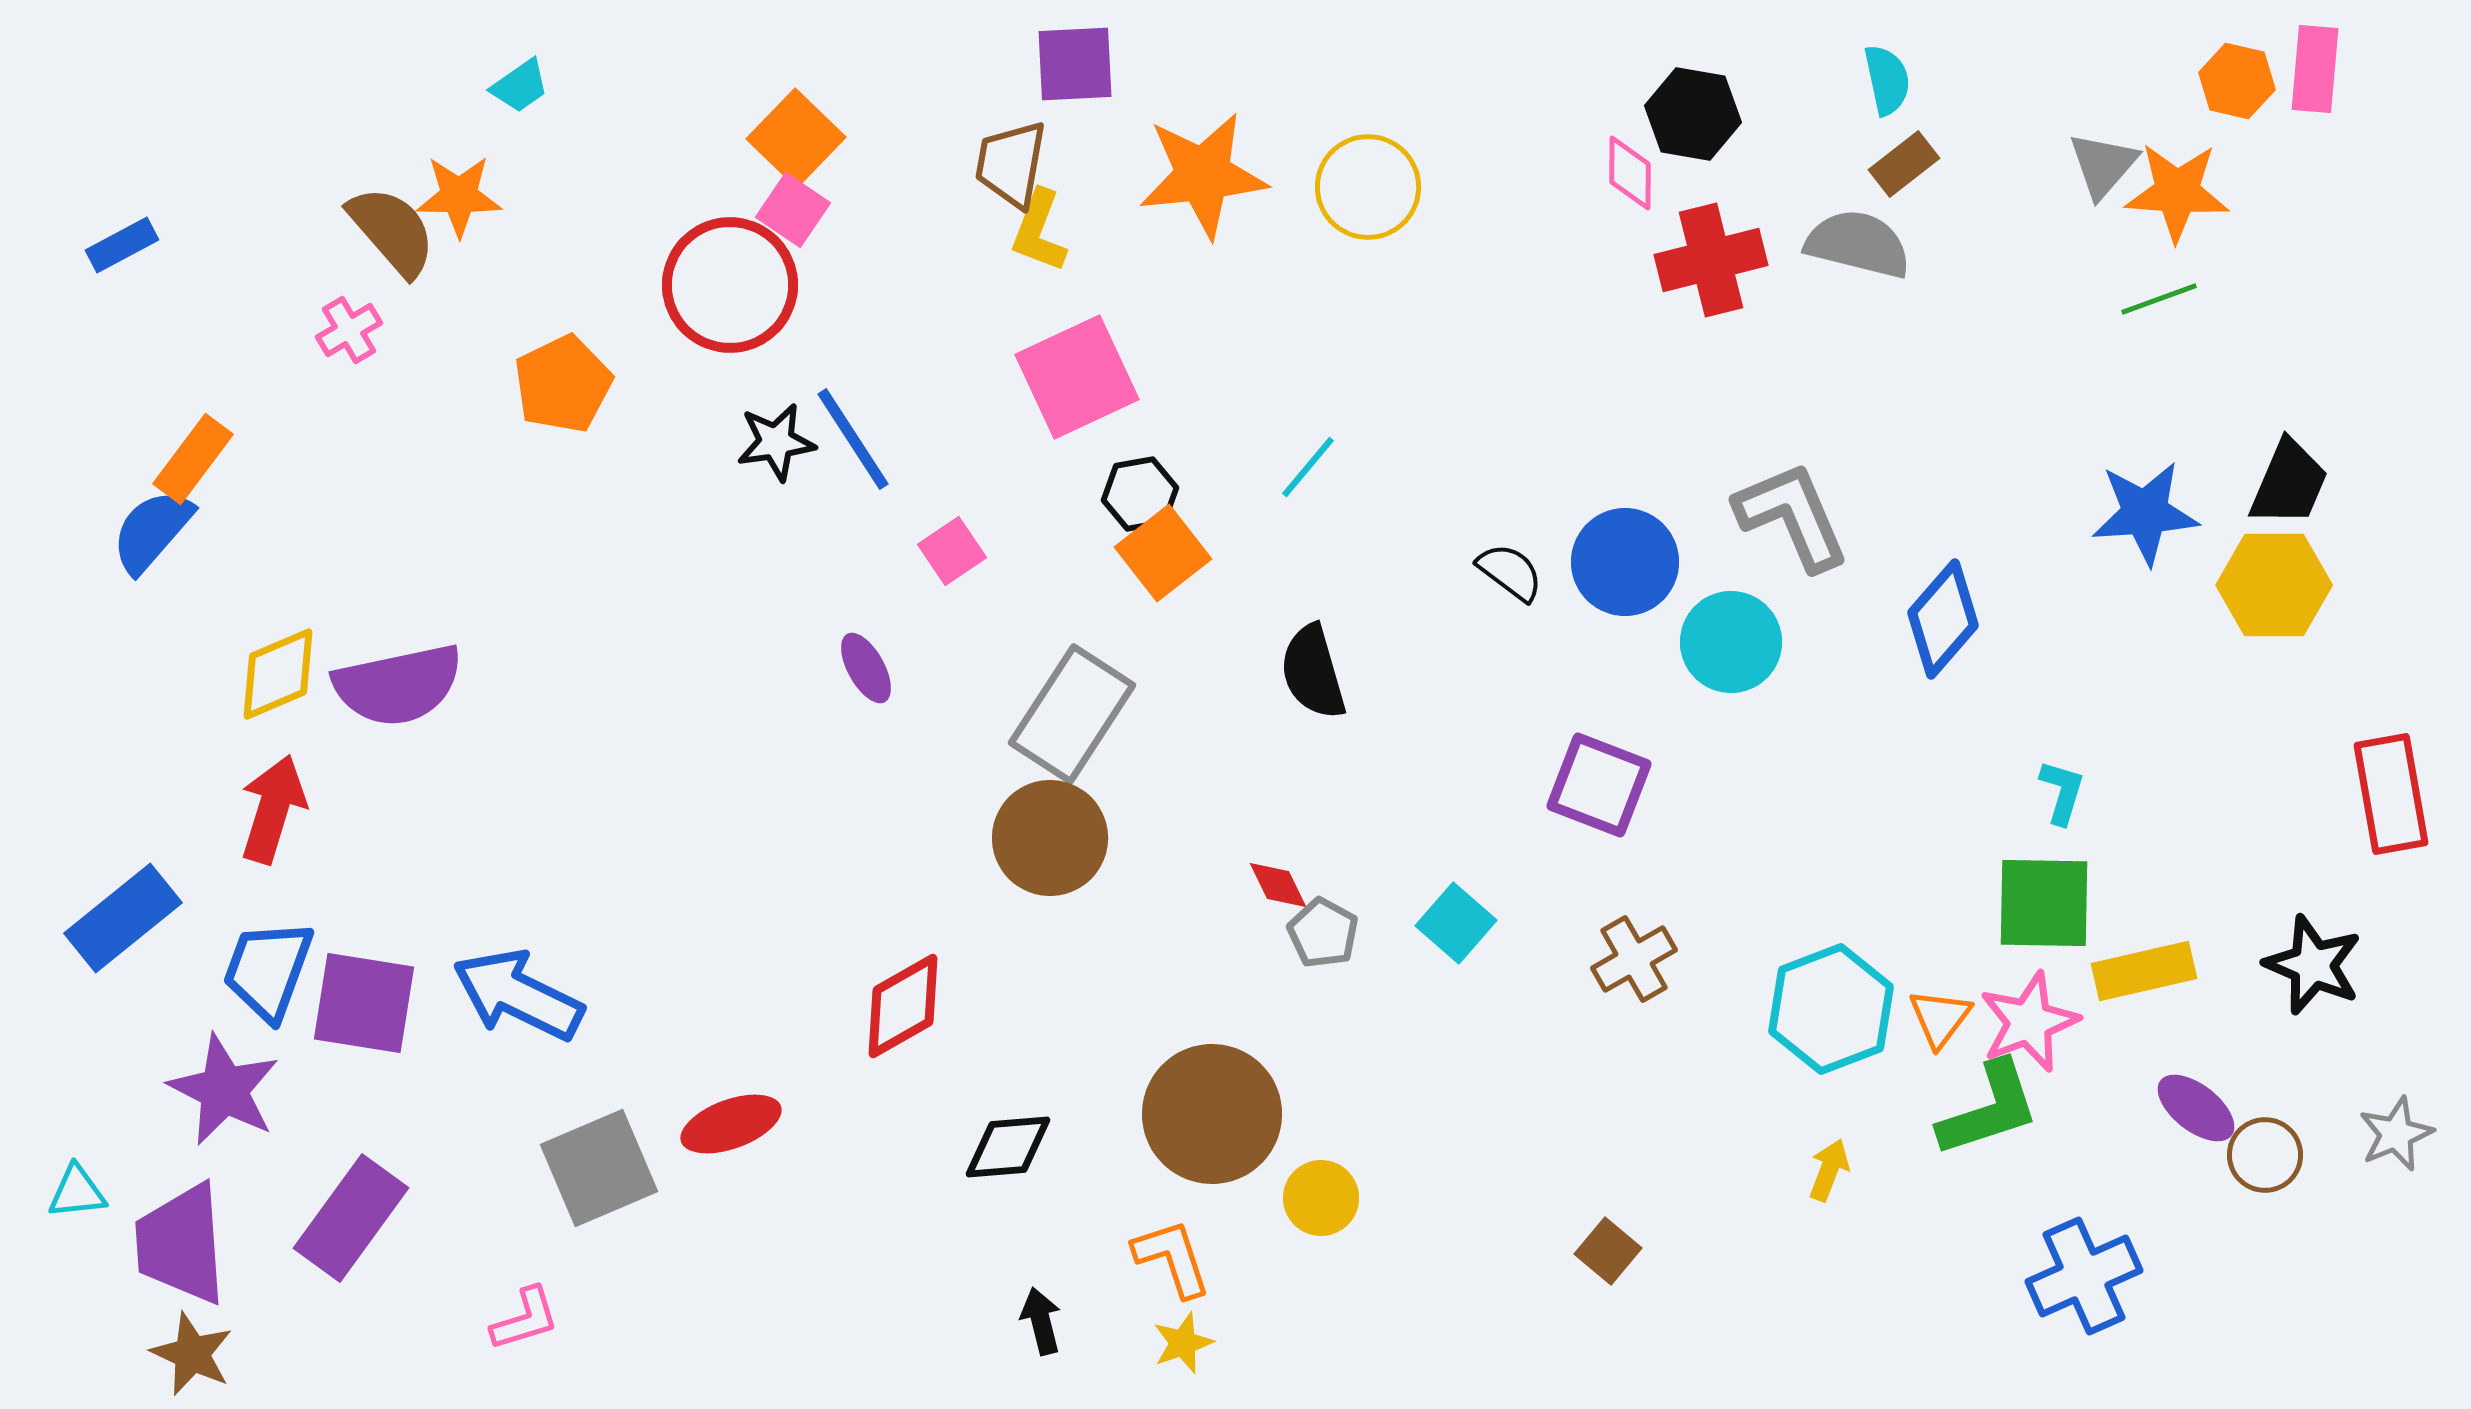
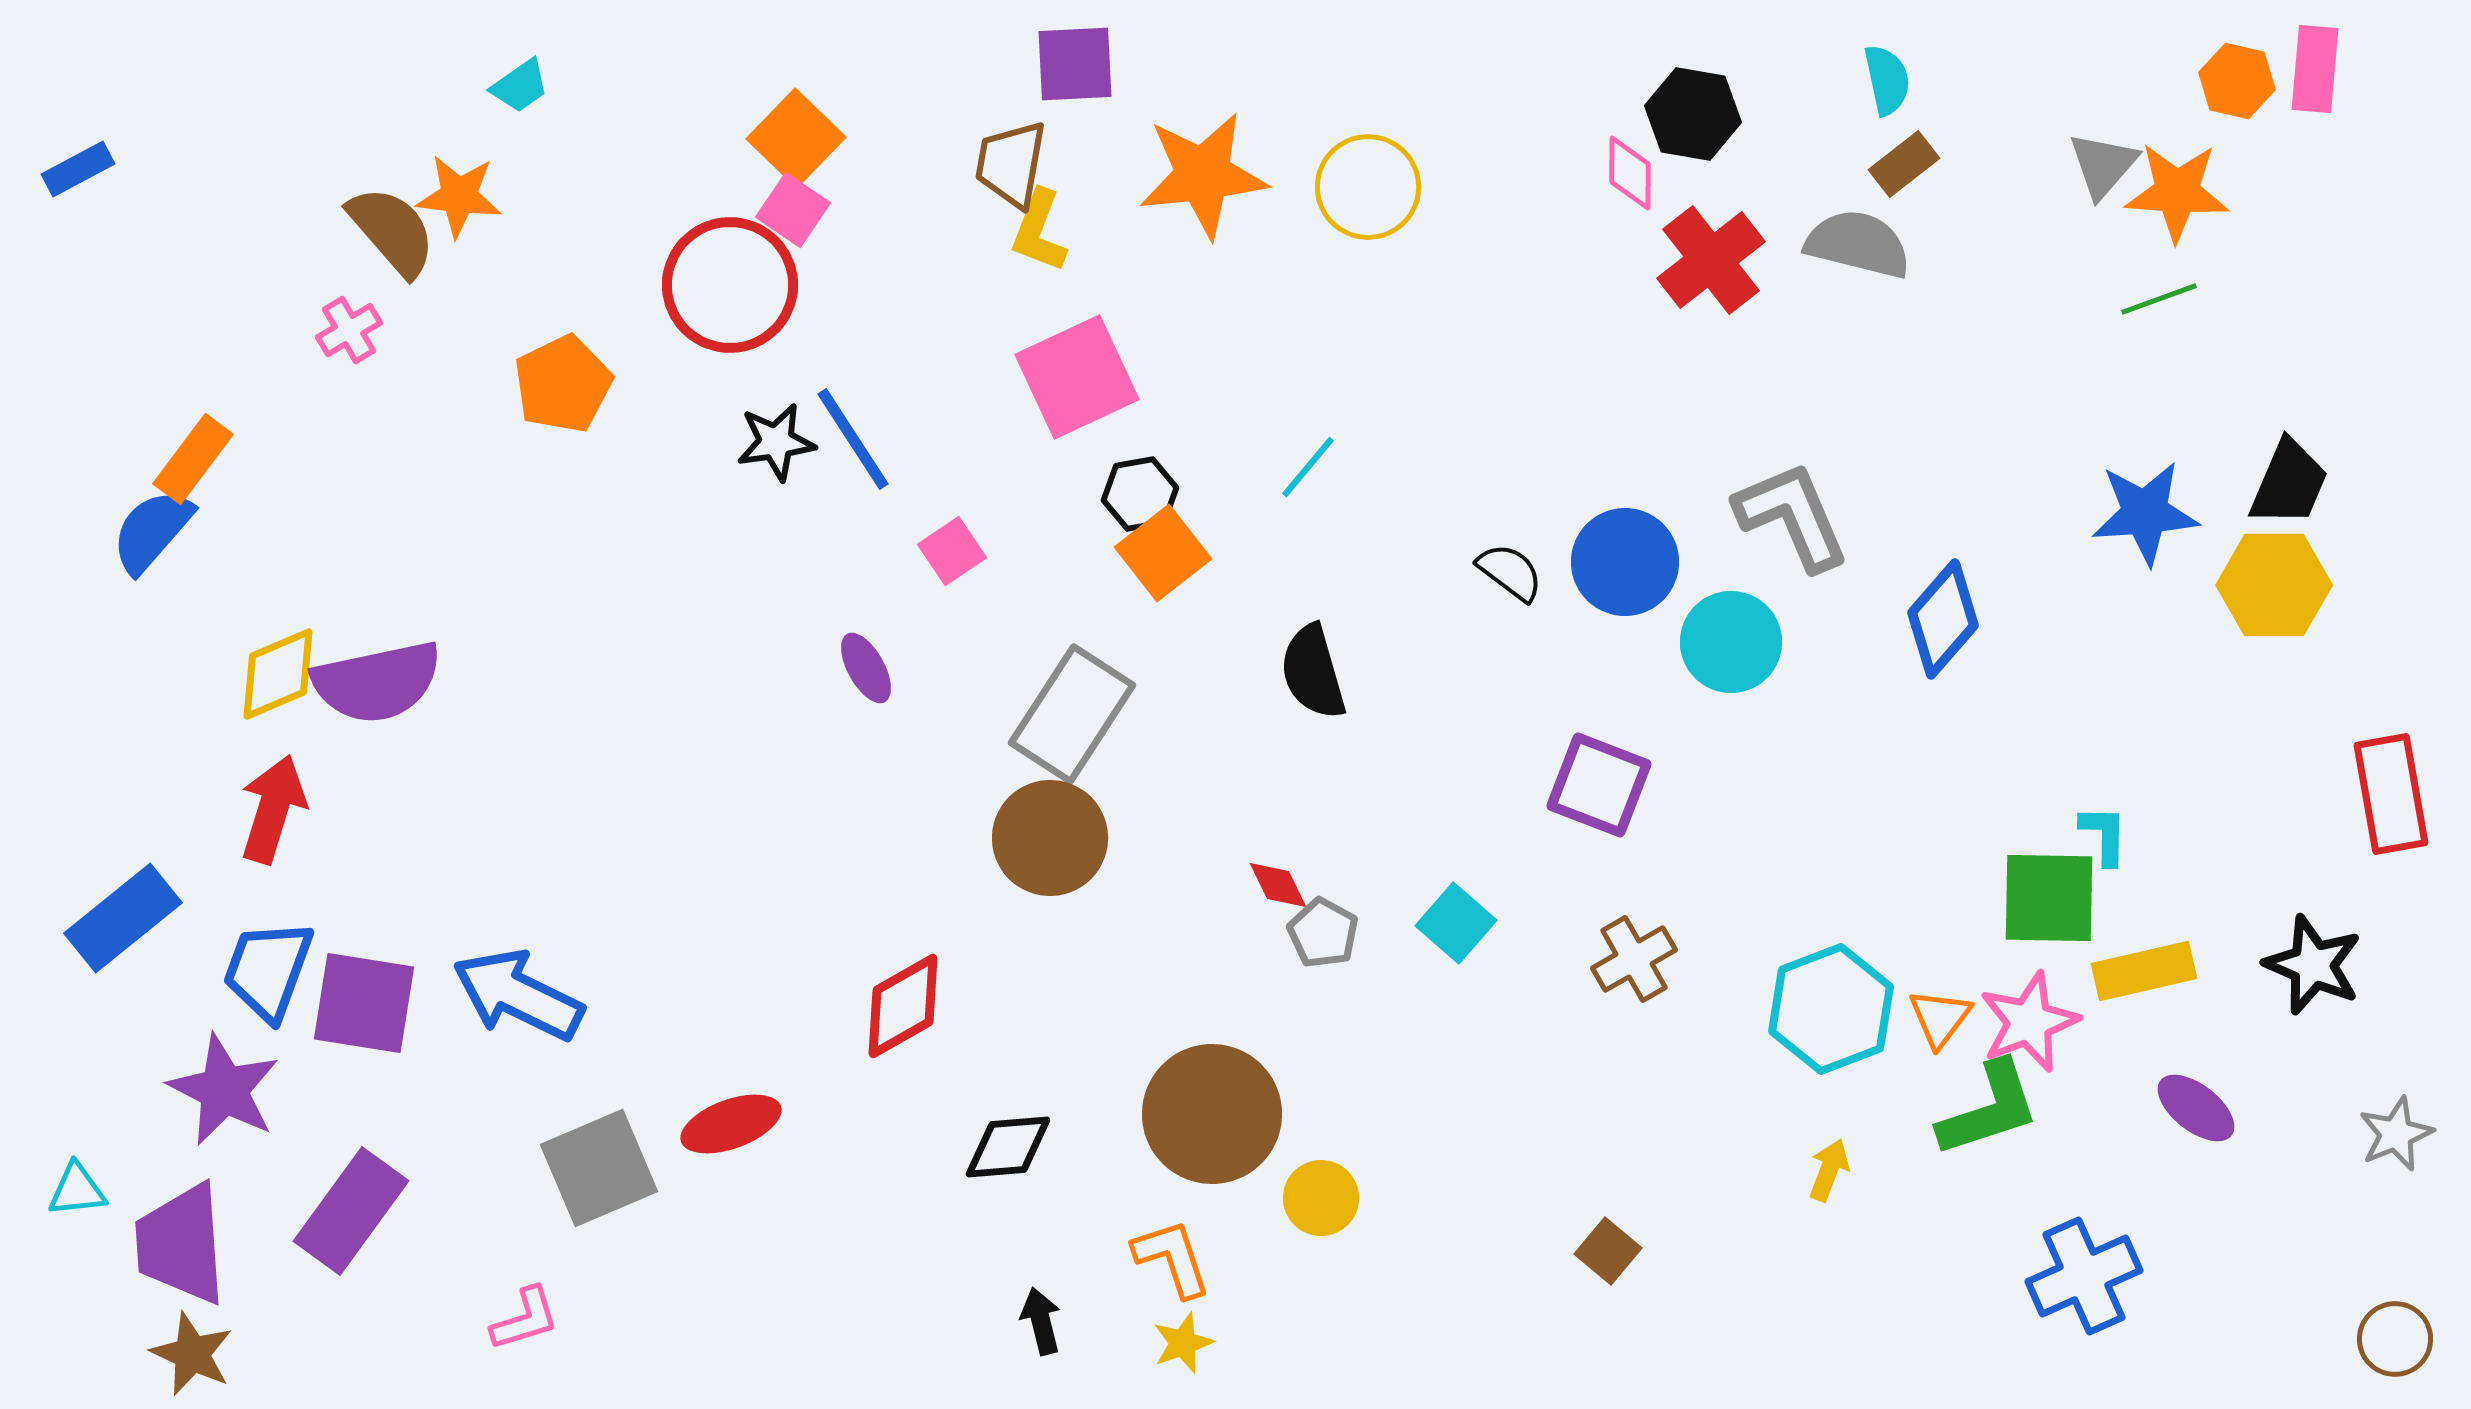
orange star at (459, 196): rotated 6 degrees clockwise
blue rectangle at (122, 245): moved 44 px left, 76 px up
red cross at (1711, 260): rotated 24 degrees counterclockwise
purple semicircle at (398, 685): moved 21 px left, 3 px up
cyan L-shape at (2062, 792): moved 42 px right, 43 px down; rotated 16 degrees counterclockwise
green square at (2044, 903): moved 5 px right, 5 px up
brown circle at (2265, 1155): moved 130 px right, 184 px down
cyan triangle at (77, 1192): moved 2 px up
purple rectangle at (351, 1218): moved 7 px up
